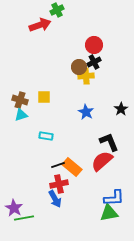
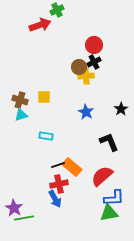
red semicircle: moved 15 px down
